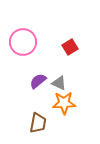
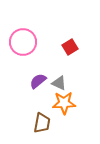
brown trapezoid: moved 4 px right
